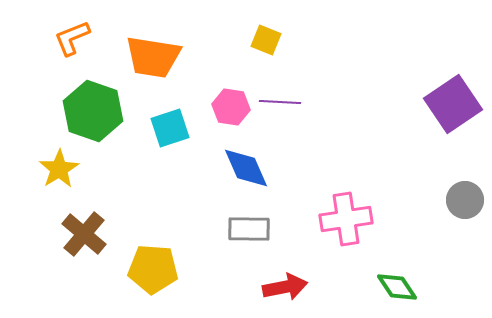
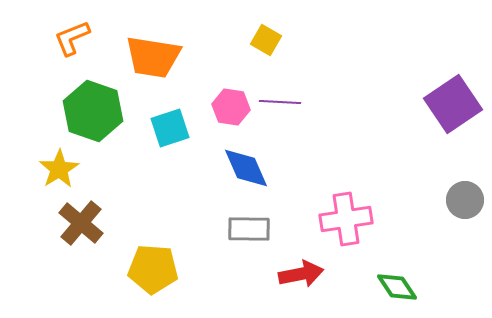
yellow square: rotated 8 degrees clockwise
brown cross: moved 3 px left, 11 px up
red arrow: moved 16 px right, 13 px up
